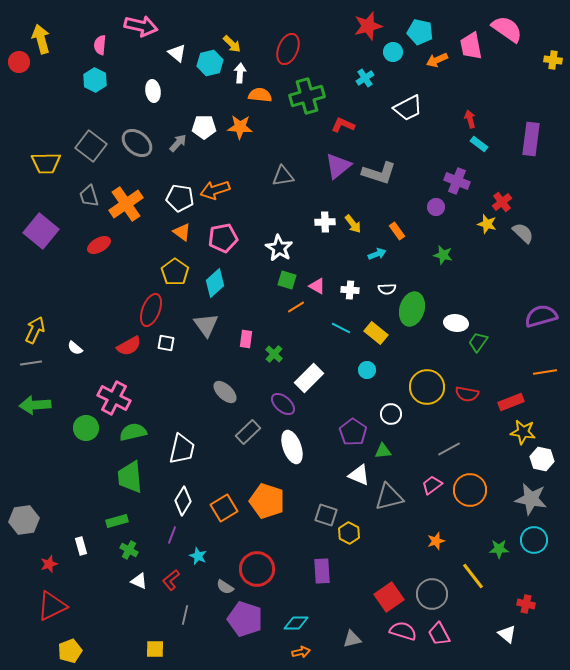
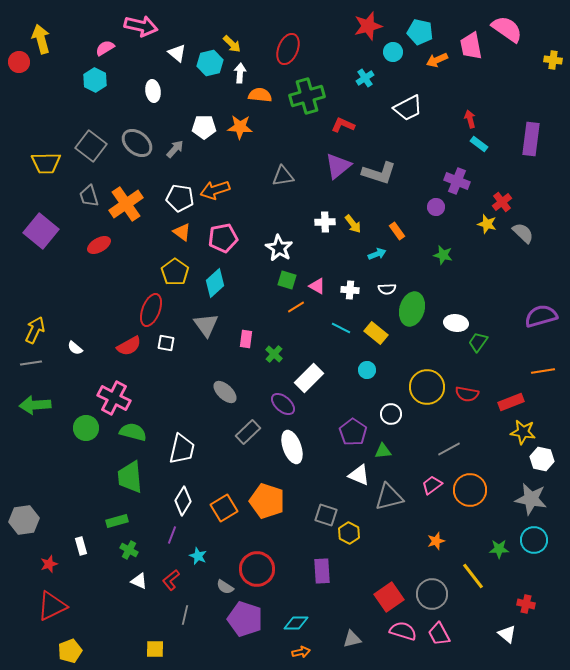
pink semicircle at (100, 45): moved 5 px right, 3 px down; rotated 54 degrees clockwise
gray arrow at (178, 143): moved 3 px left, 6 px down
orange line at (545, 372): moved 2 px left, 1 px up
green semicircle at (133, 432): rotated 28 degrees clockwise
